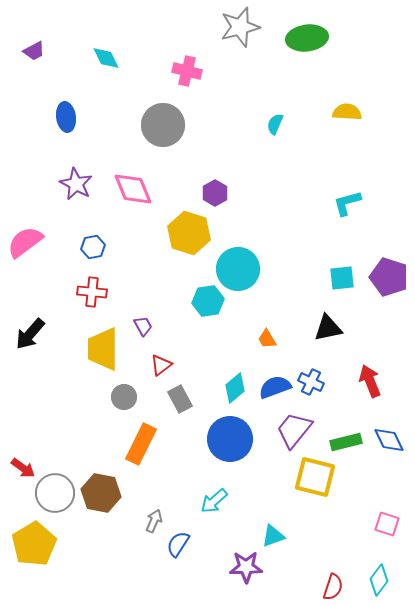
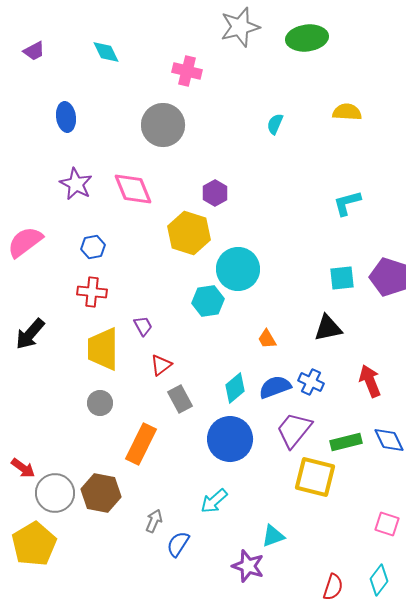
cyan diamond at (106, 58): moved 6 px up
gray circle at (124, 397): moved 24 px left, 6 px down
purple star at (246, 567): moved 2 px right, 1 px up; rotated 20 degrees clockwise
